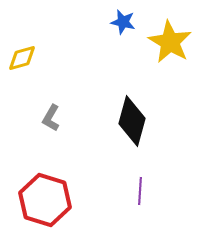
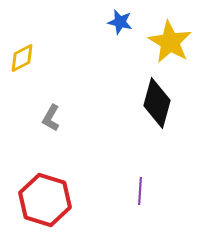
blue star: moved 3 px left
yellow diamond: rotated 12 degrees counterclockwise
black diamond: moved 25 px right, 18 px up
